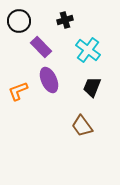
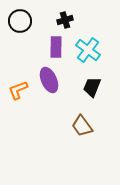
black circle: moved 1 px right
purple rectangle: moved 15 px right; rotated 45 degrees clockwise
orange L-shape: moved 1 px up
